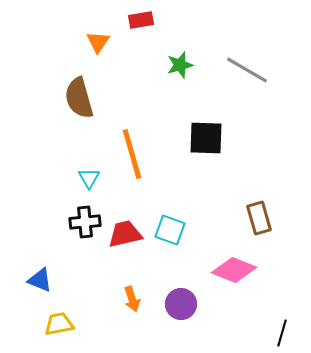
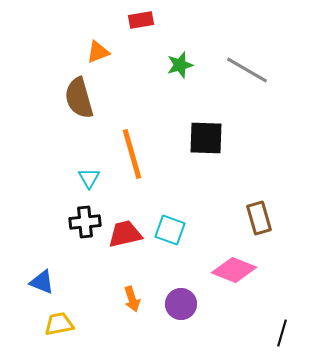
orange triangle: moved 10 px down; rotated 35 degrees clockwise
blue triangle: moved 2 px right, 2 px down
